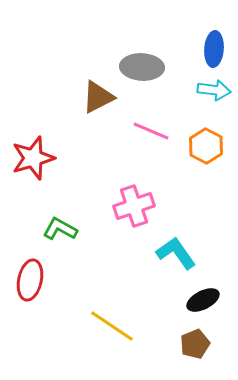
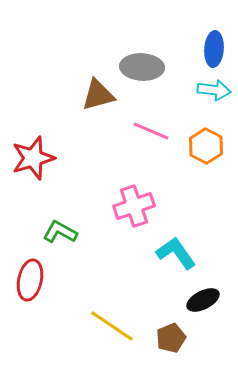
brown triangle: moved 2 px up; rotated 12 degrees clockwise
green L-shape: moved 3 px down
brown pentagon: moved 24 px left, 6 px up
